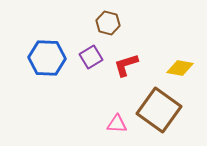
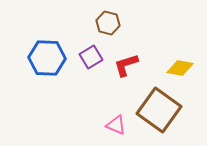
pink triangle: moved 1 px left, 1 px down; rotated 20 degrees clockwise
